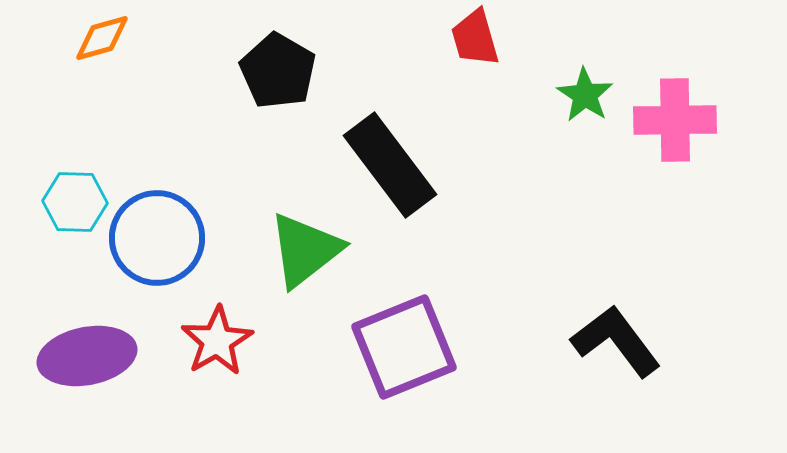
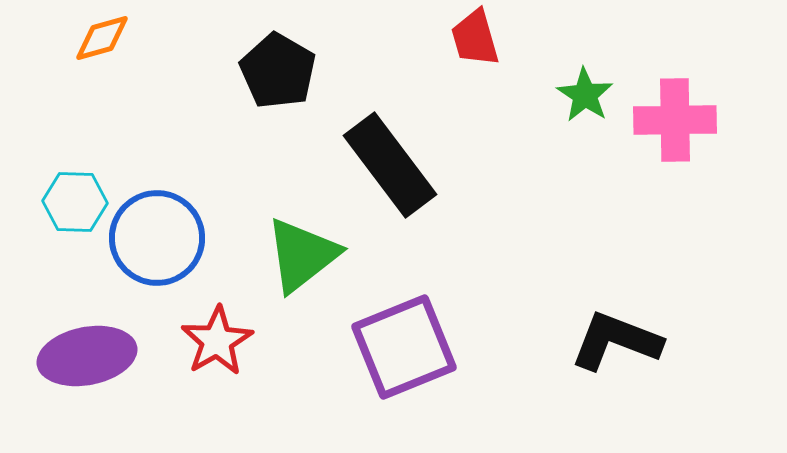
green triangle: moved 3 px left, 5 px down
black L-shape: rotated 32 degrees counterclockwise
